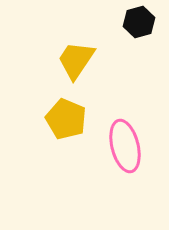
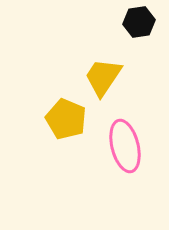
black hexagon: rotated 8 degrees clockwise
yellow trapezoid: moved 27 px right, 17 px down
